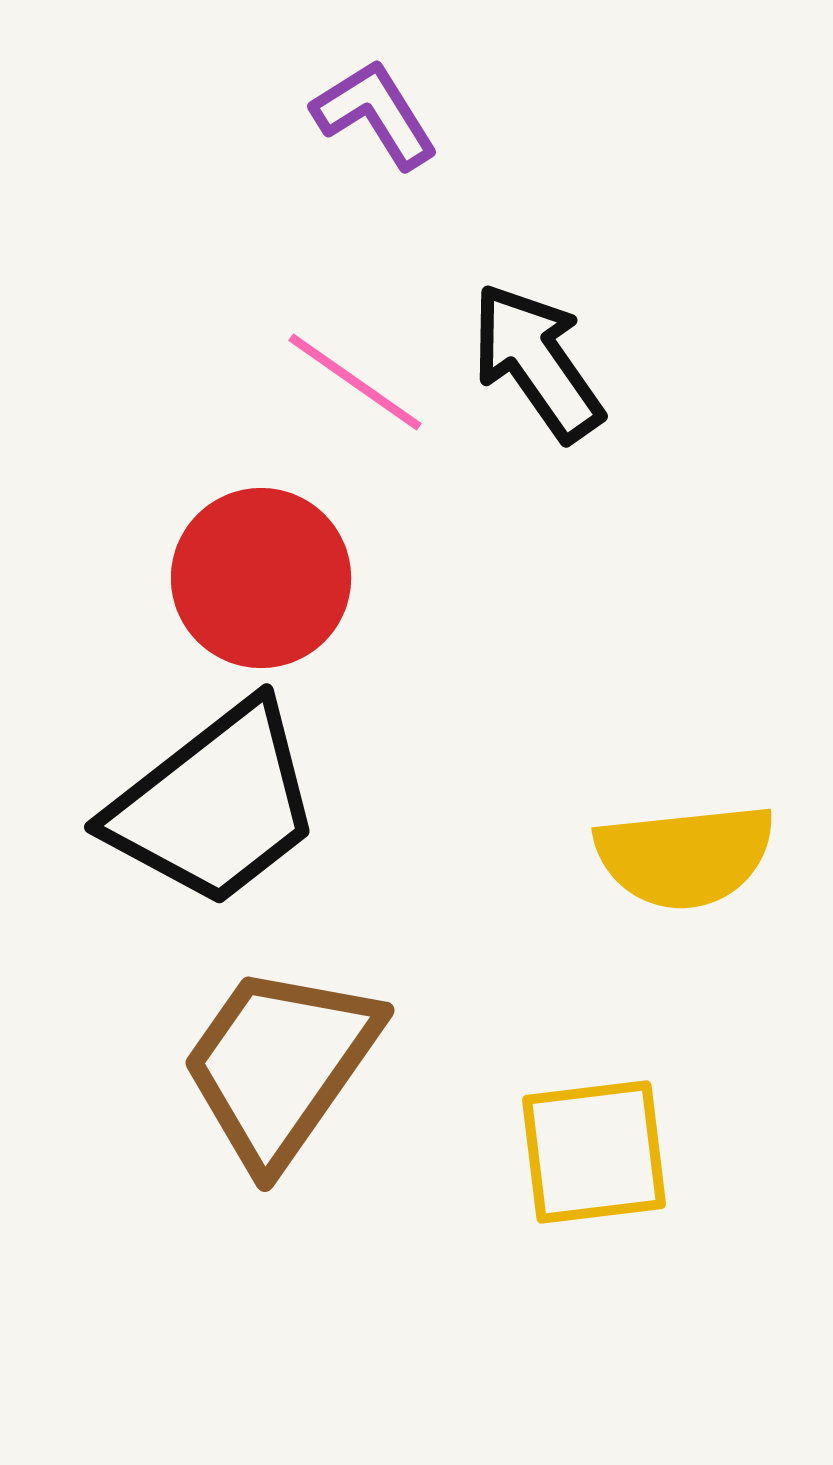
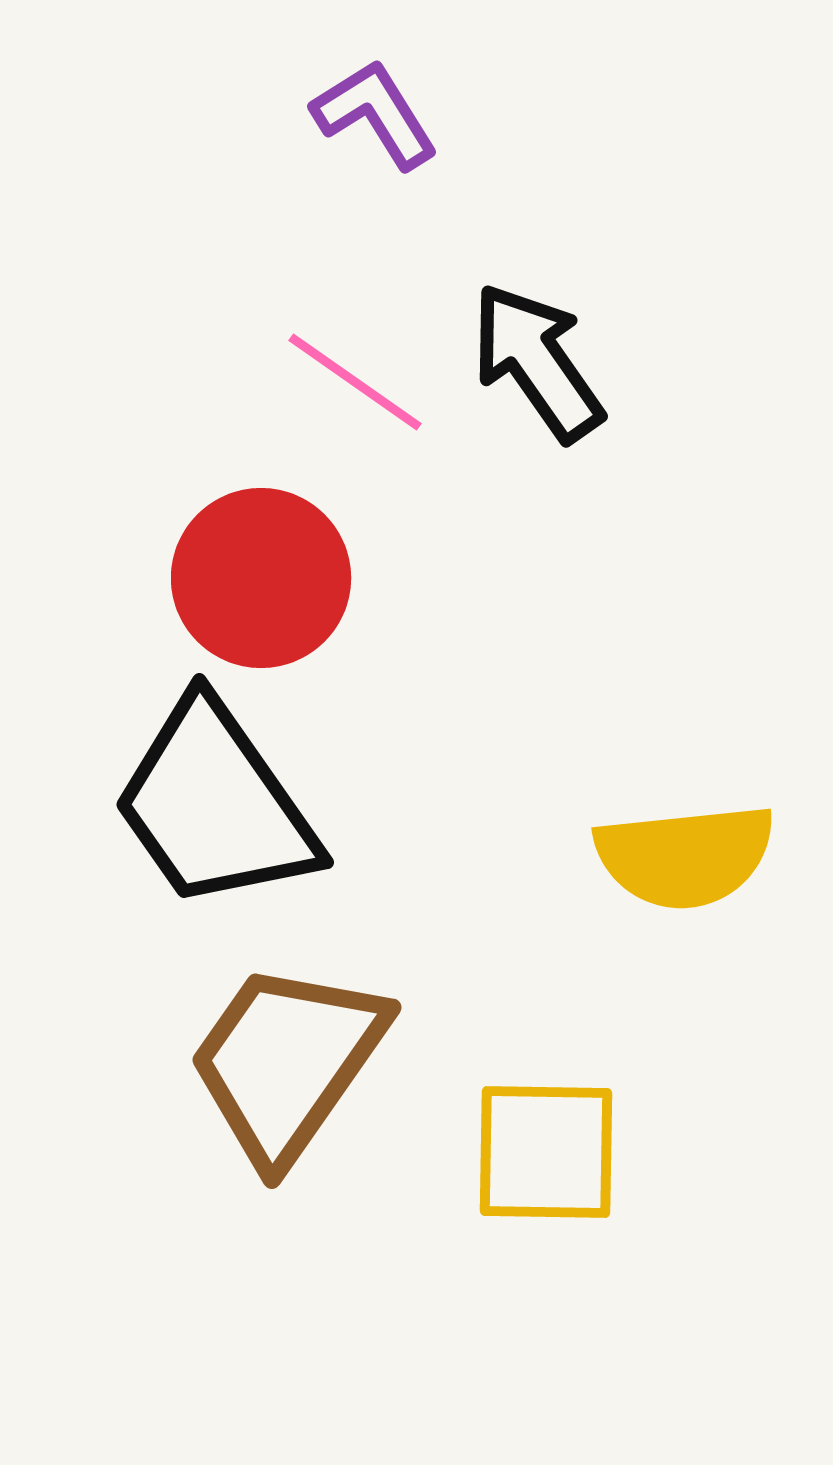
black trapezoid: rotated 93 degrees clockwise
brown trapezoid: moved 7 px right, 3 px up
yellow square: moved 48 px left; rotated 8 degrees clockwise
